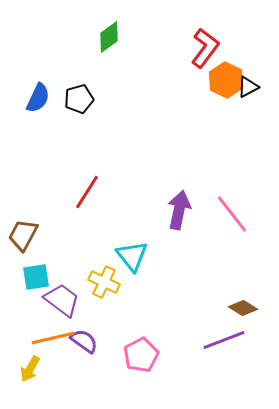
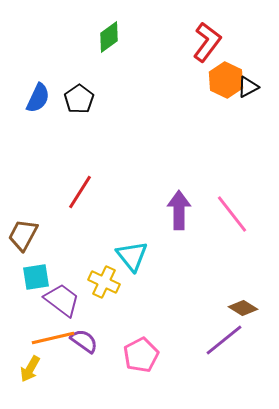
red L-shape: moved 2 px right, 6 px up
black pentagon: rotated 20 degrees counterclockwise
red line: moved 7 px left
purple arrow: rotated 12 degrees counterclockwise
purple line: rotated 18 degrees counterclockwise
